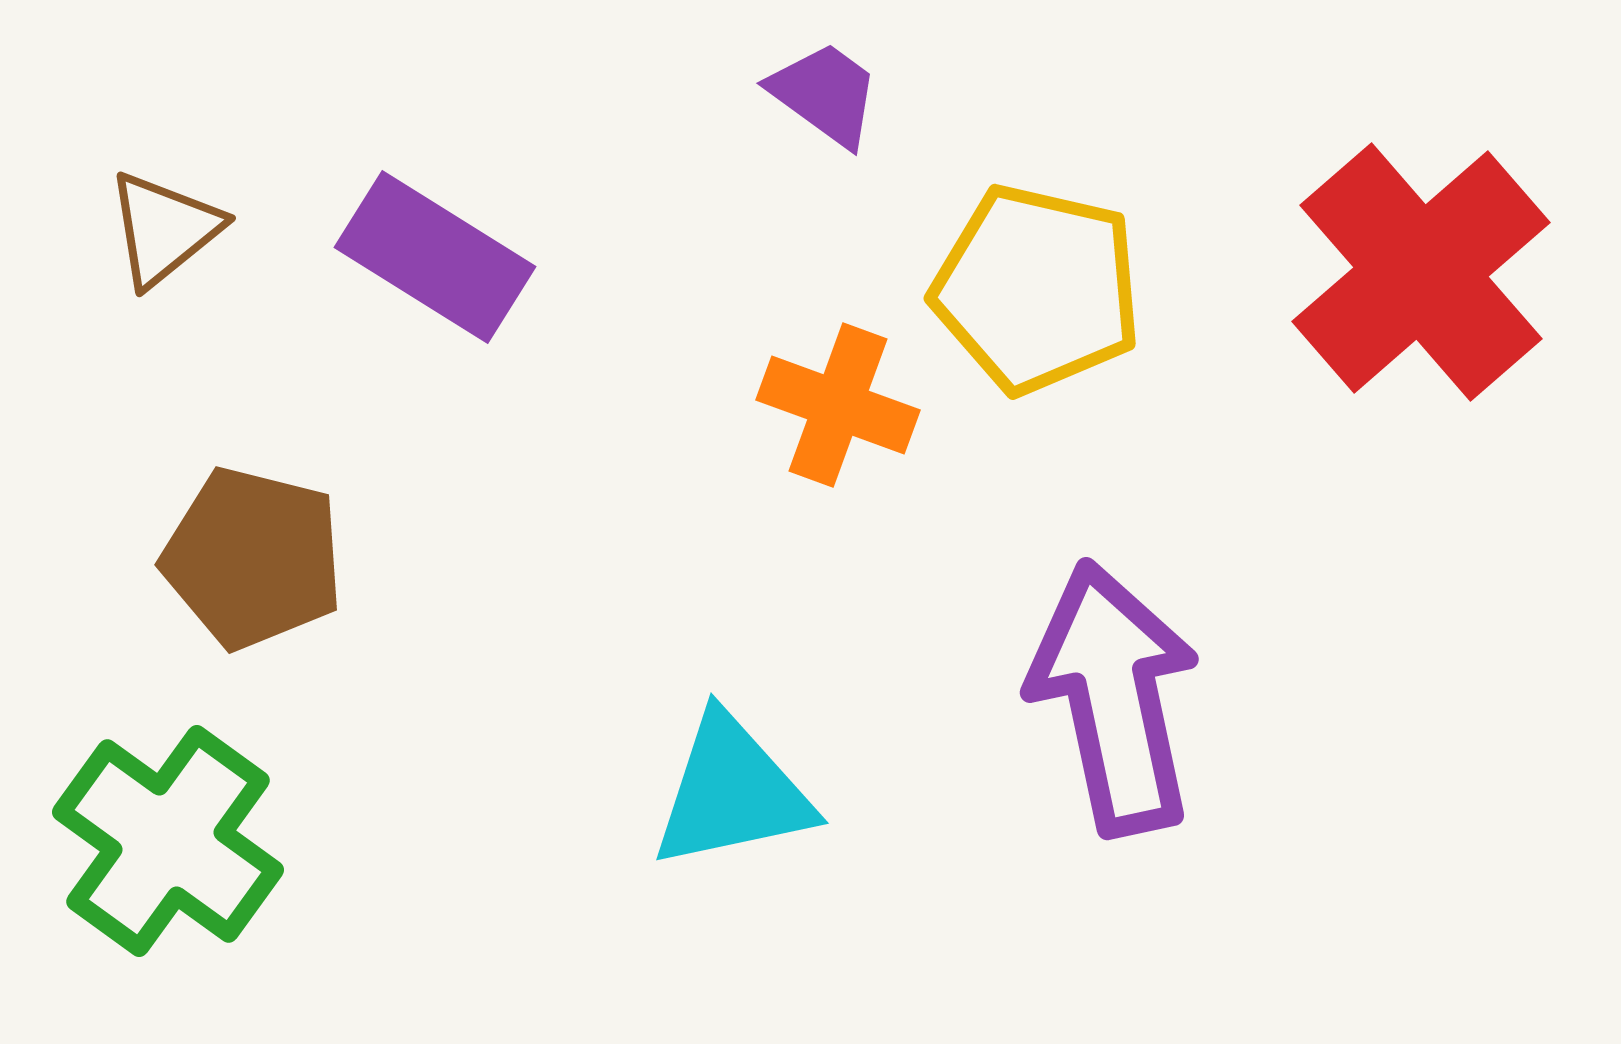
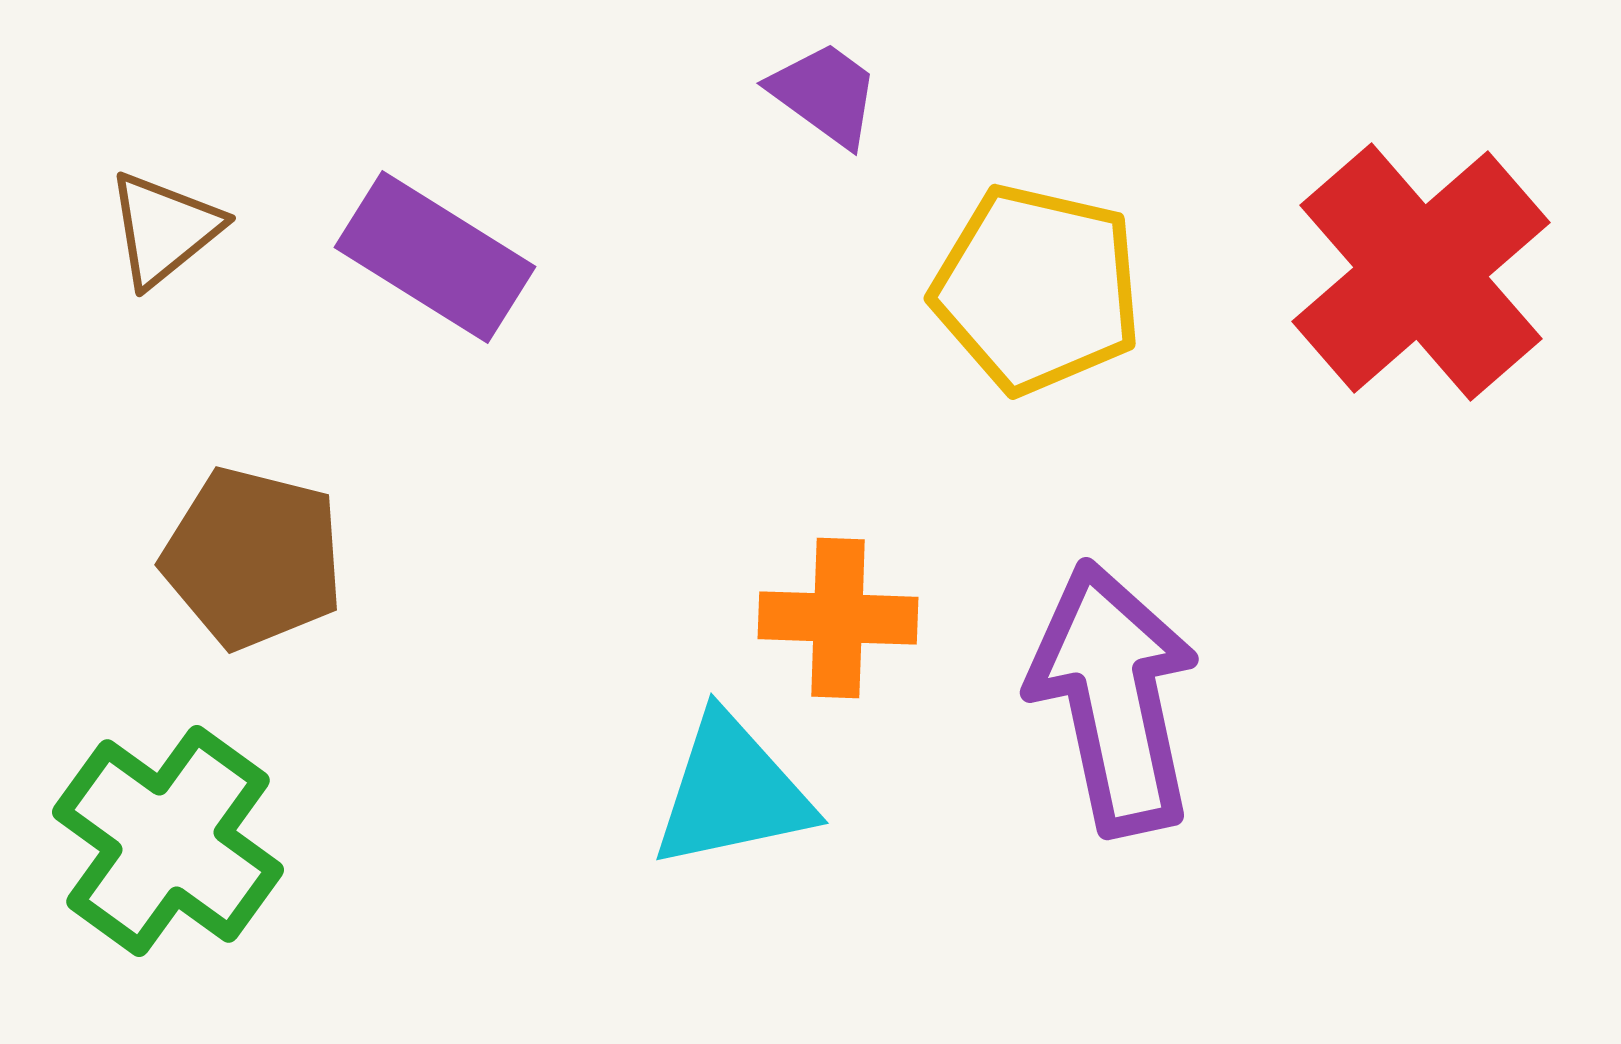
orange cross: moved 213 px down; rotated 18 degrees counterclockwise
